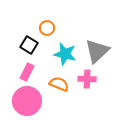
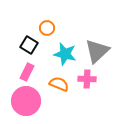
pink circle: moved 1 px left
